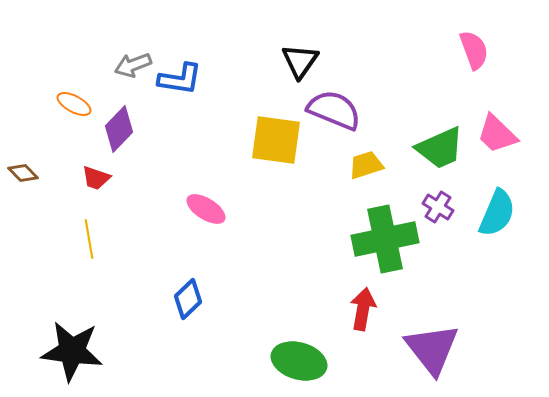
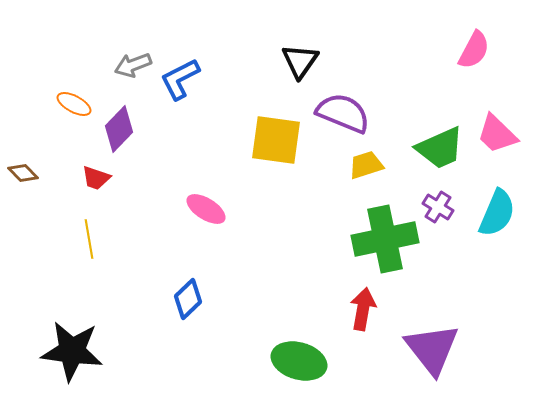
pink semicircle: rotated 48 degrees clockwise
blue L-shape: rotated 144 degrees clockwise
purple semicircle: moved 9 px right, 3 px down
